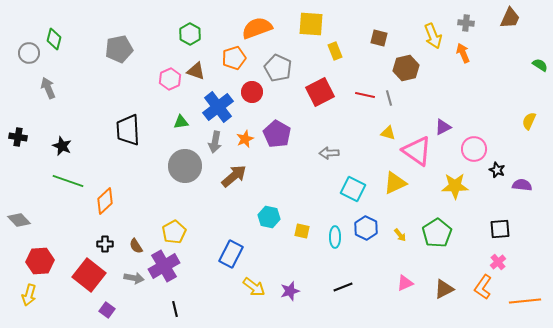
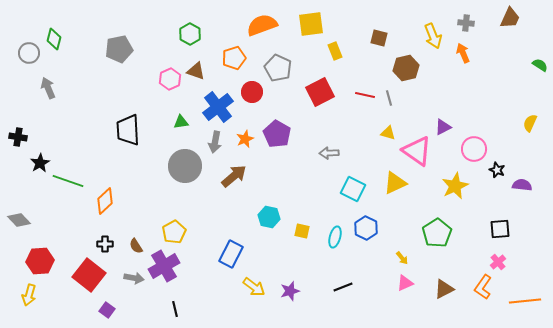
yellow square at (311, 24): rotated 12 degrees counterclockwise
orange semicircle at (257, 28): moved 5 px right, 3 px up
yellow semicircle at (529, 121): moved 1 px right, 2 px down
black star at (62, 146): moved 22 px left, 17 px down; rotated 18 degrees clockwise
yellow star at (455, 186): rotated 24 degrees counterclockwise
yellow arrow at (400, 235): moved 2 px right, 23 px down
cyan ellipse at (335, 237): rotated 15 degrees clockwise
